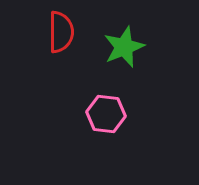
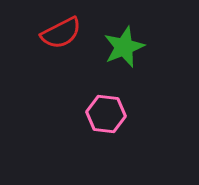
red semicircle: moved 1 px down; rotated 63 degrees clockwise
